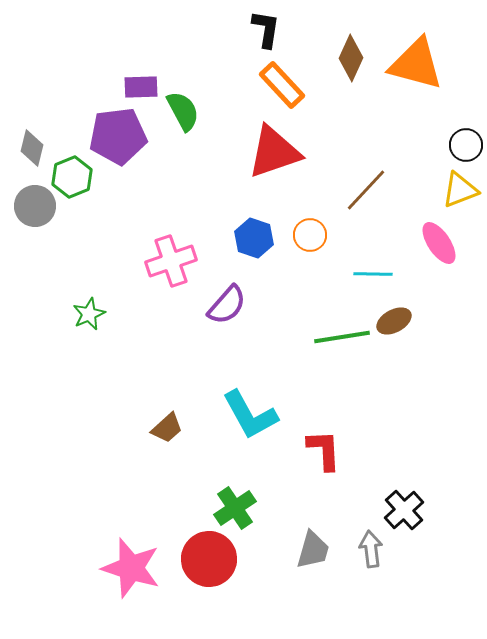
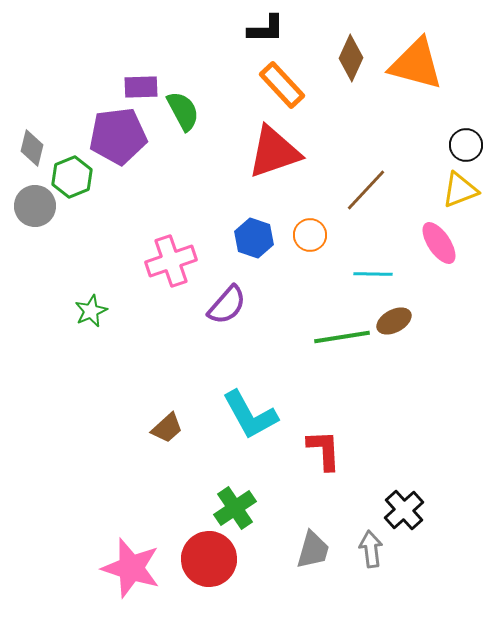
black L-shape: rotated 81 degrees clockwise
green star: moved 2 px right, 3 px up
